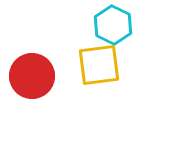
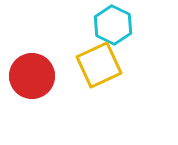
yellow square: rotated 18 degrees counterclockwise
